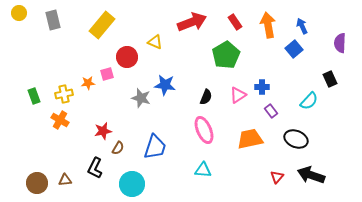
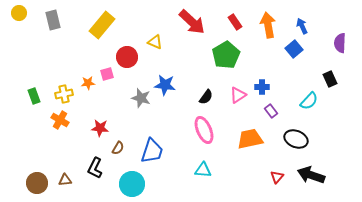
red arrow: rotated 64 degrees clockwise
black semicircle: rotated 14 degrees clockwise
red star: moved 3 px left, 3 px up; rotated 18 degrees clockwise
blue trapezoid: moved 3 px left, 4 px down
